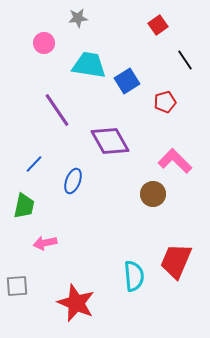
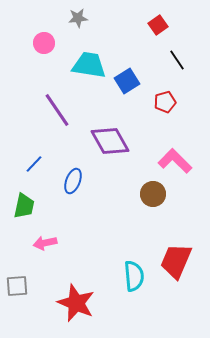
black line: moved 8 px left
